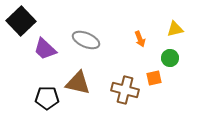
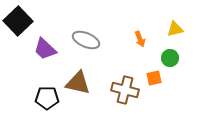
black square: moved 3 px left
